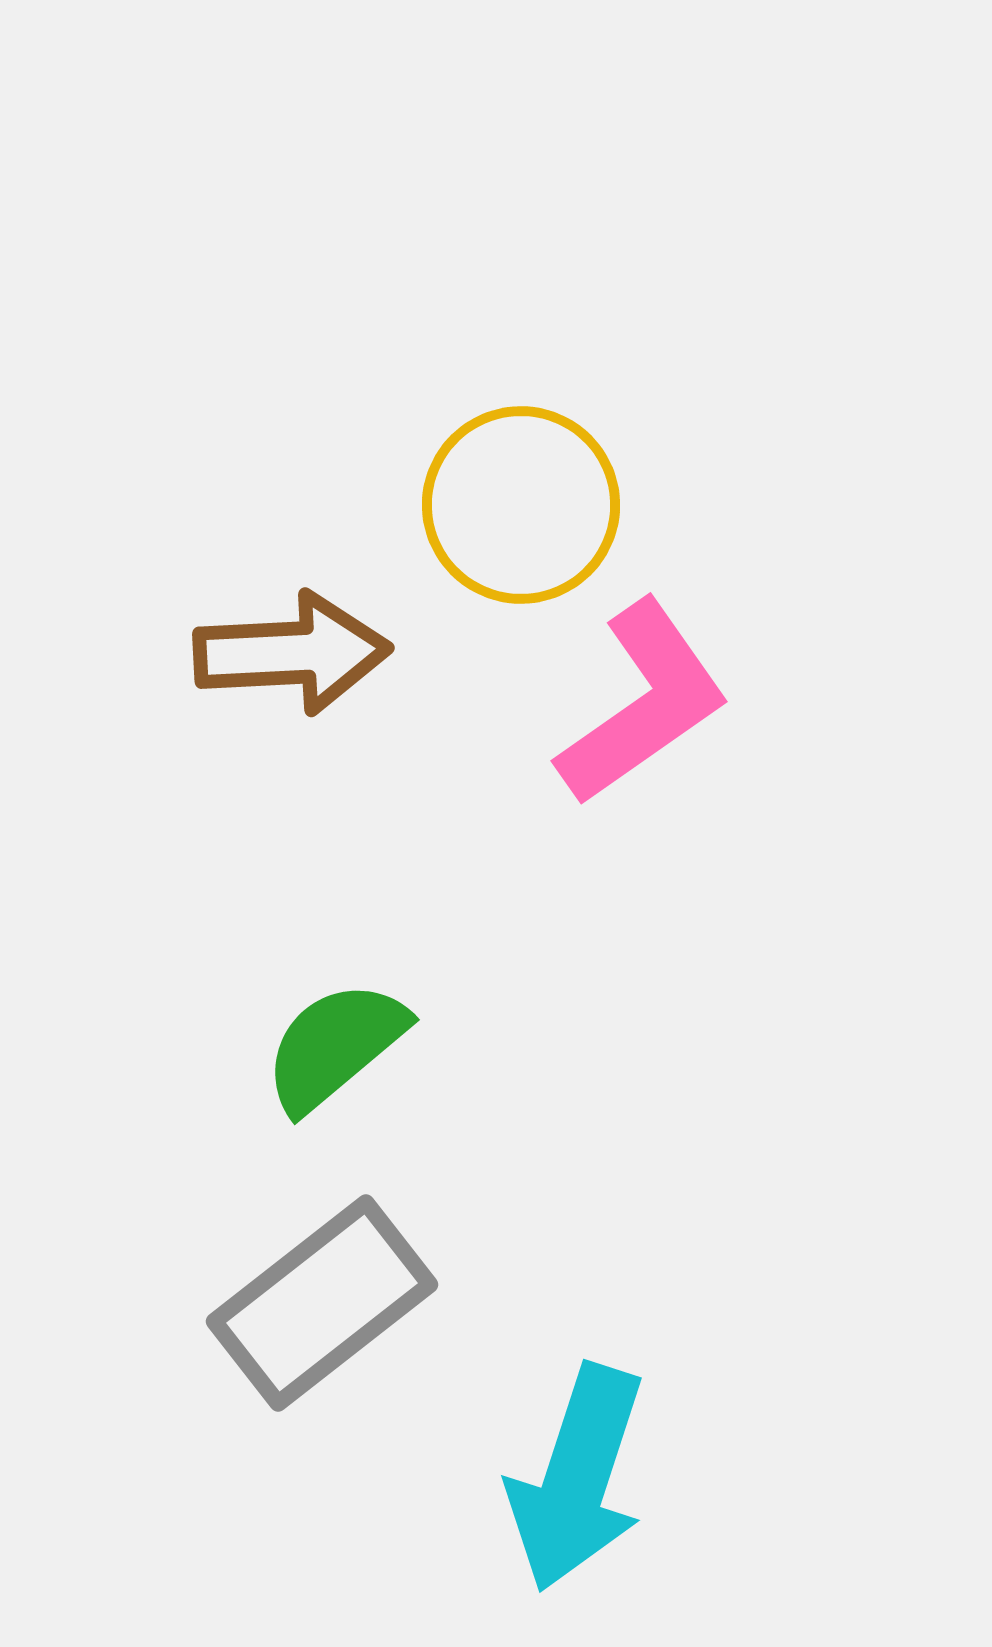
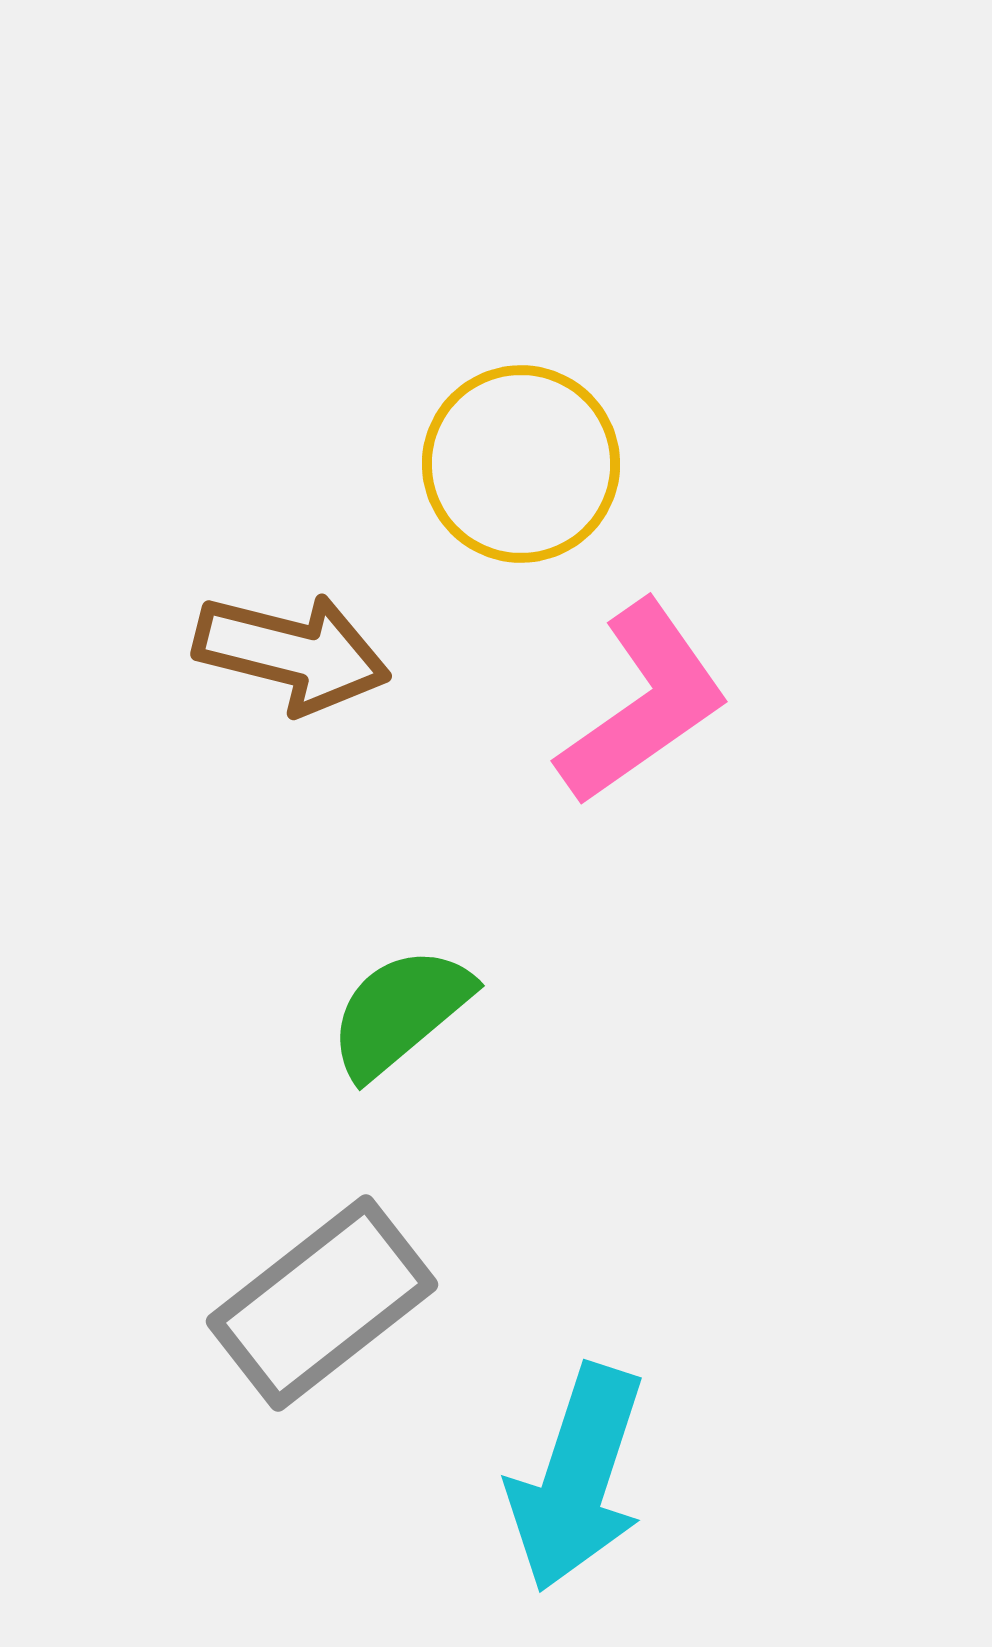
yellow circle: moved 41 px up
brown arrow: rotated 17 degrees clockwise
green semicircle: moved 65 px right, 34 px up
